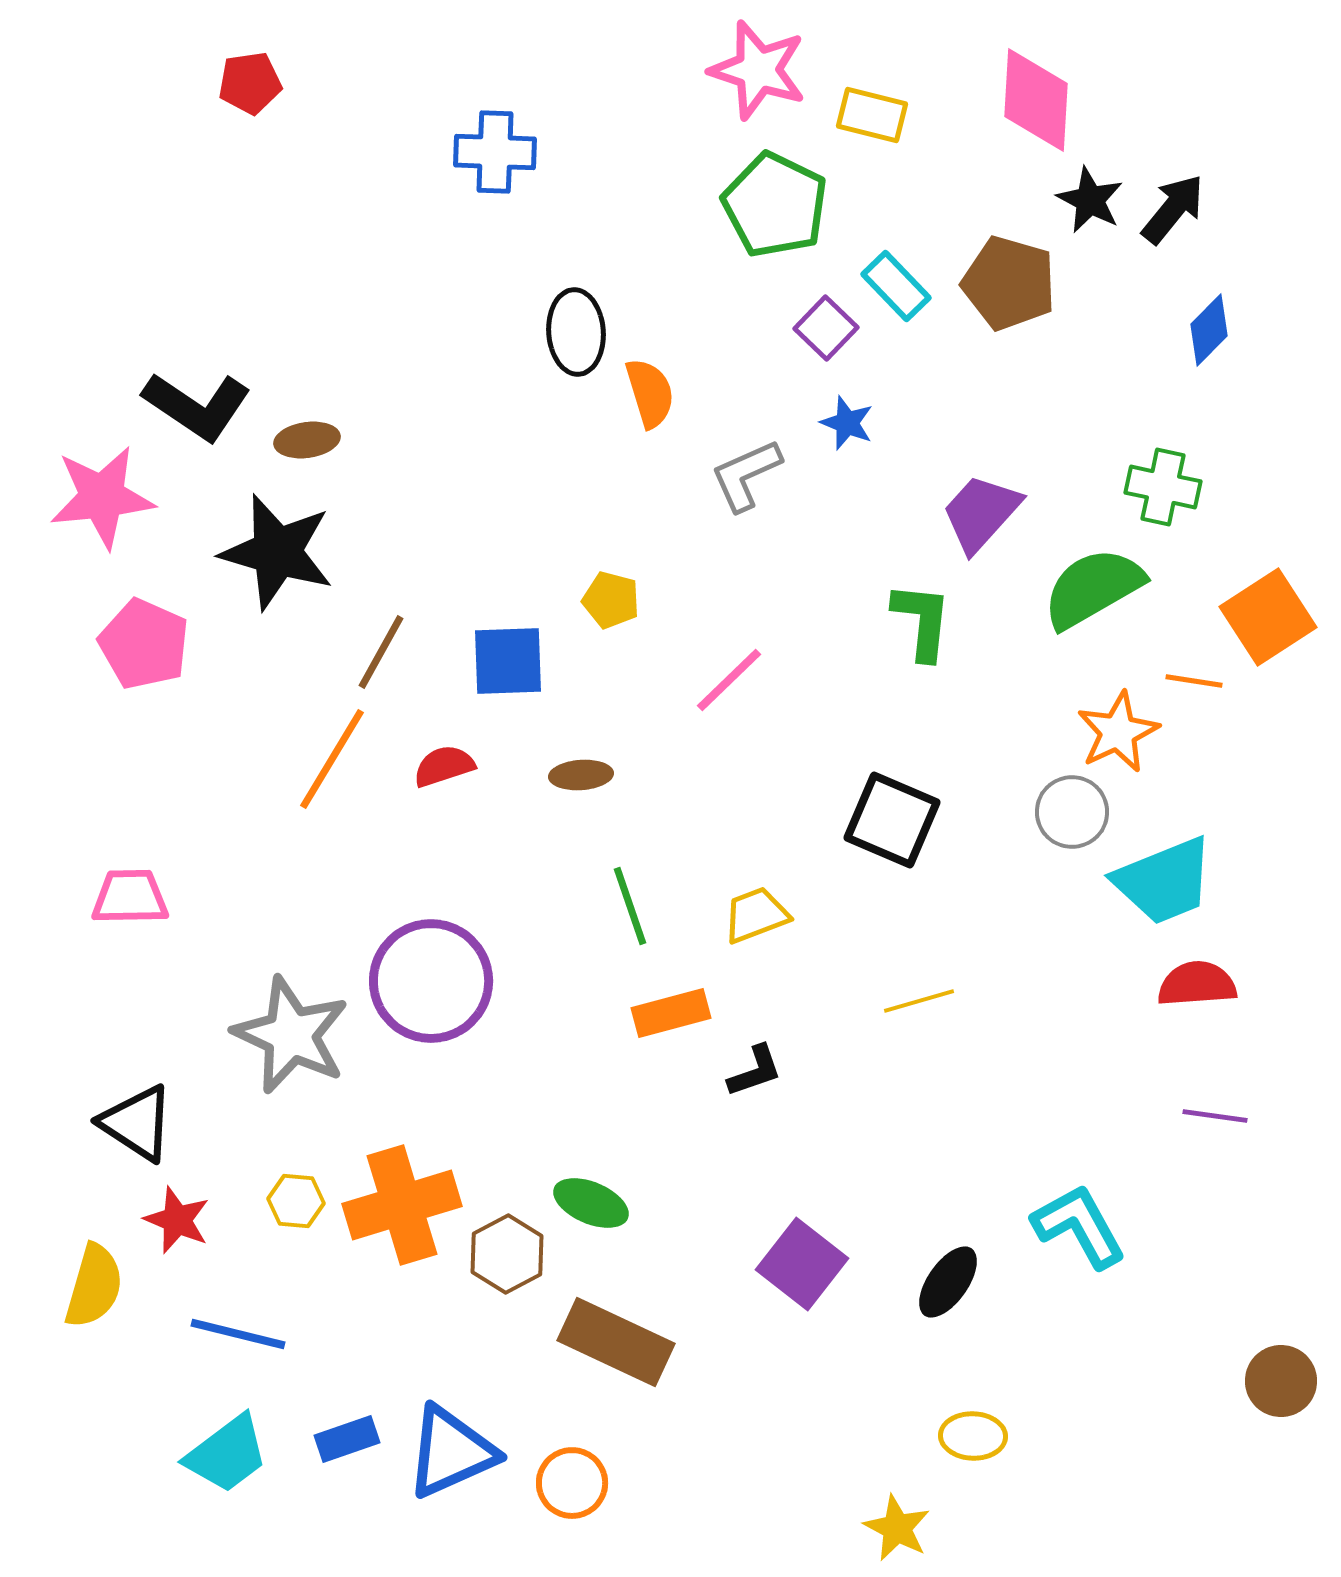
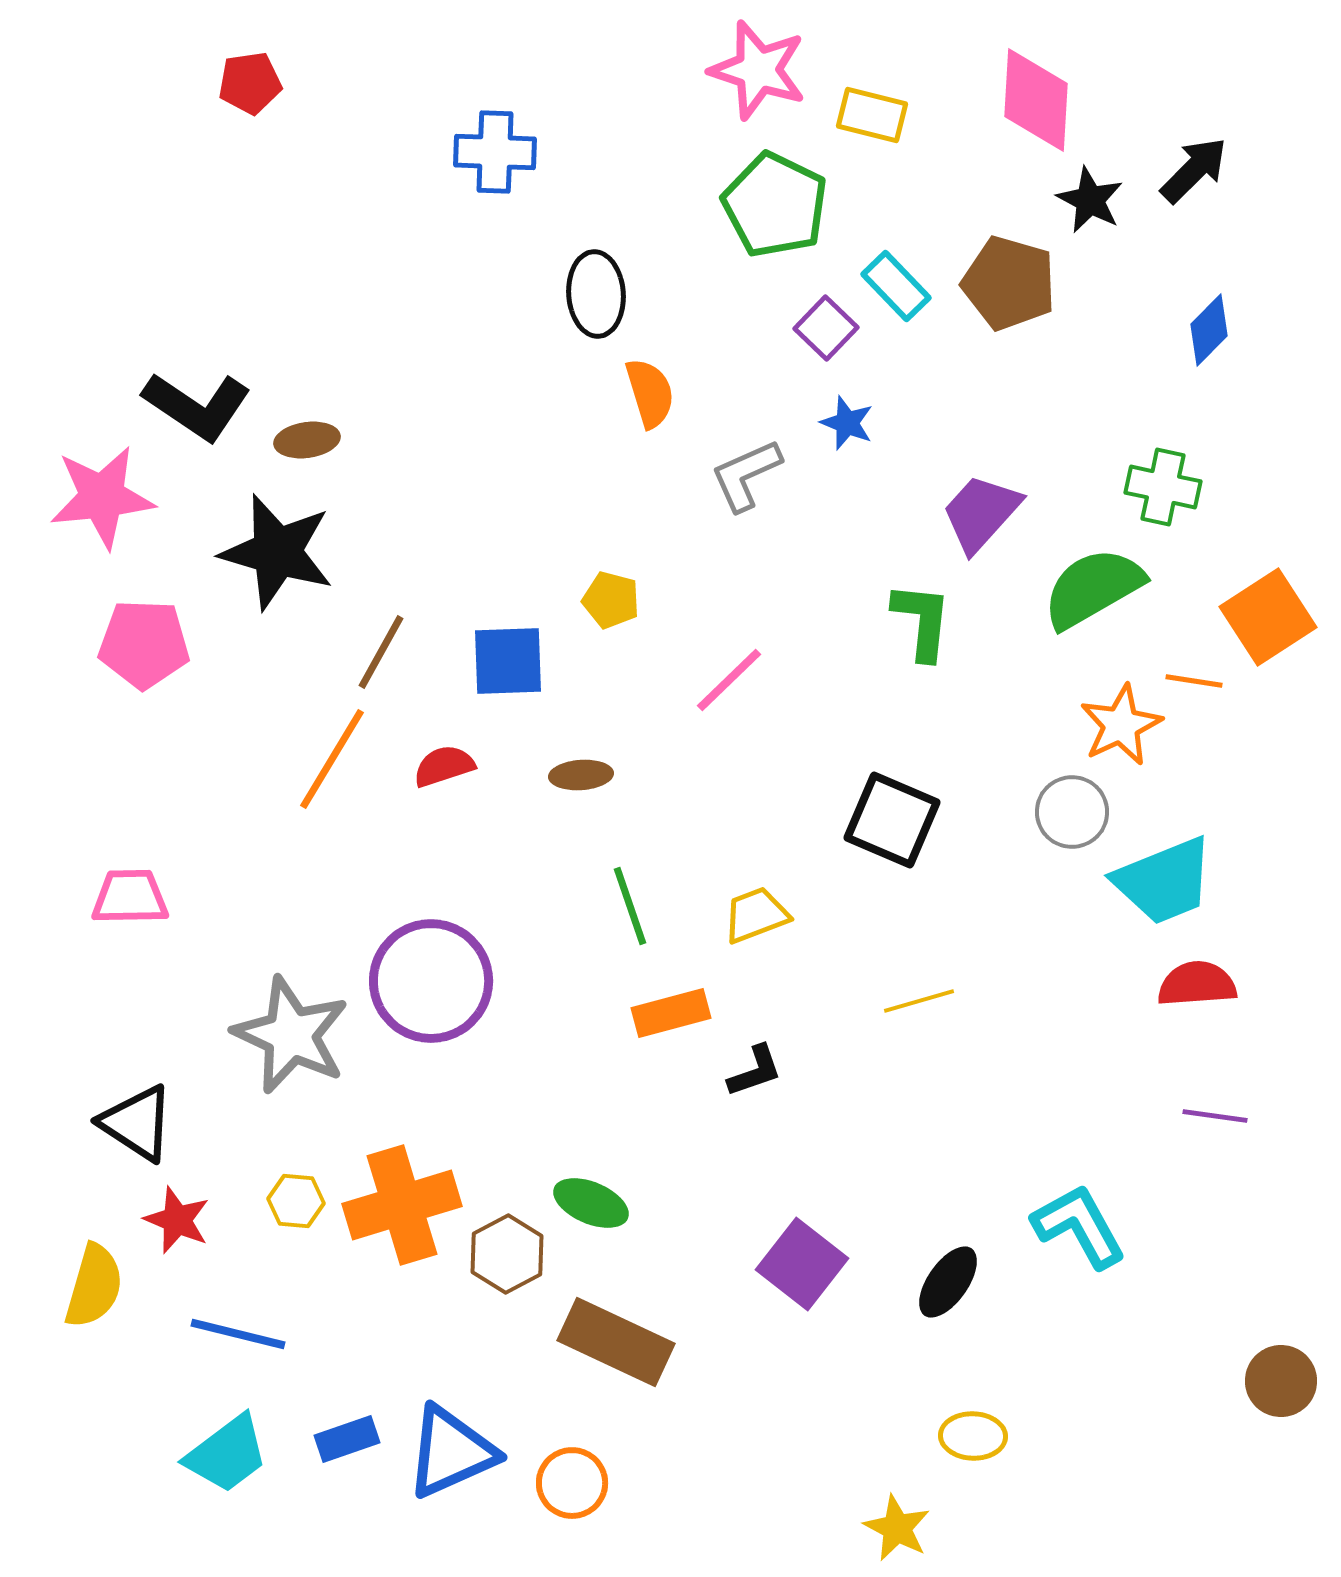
black arrow at (1173, 209): moved 21 px right, 39 px up; rotated 6 degrees clockwise
black ellipse at (576, 332): moved 20 px right, 38 px up
pink pentagon at (144, 644): rotated 22 degrees counterclockwise
orange star at (1118, 732): moved 3 px right, 7 px up
